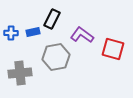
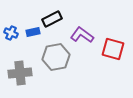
black rectangle: rotated 36 degrees clockwise
blue cross: rotated 24 degrees clockwise
